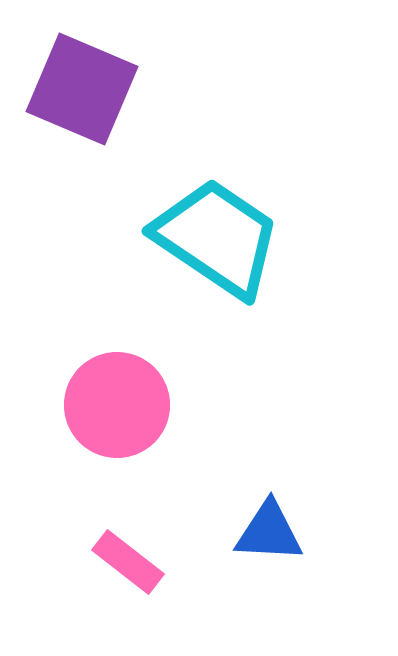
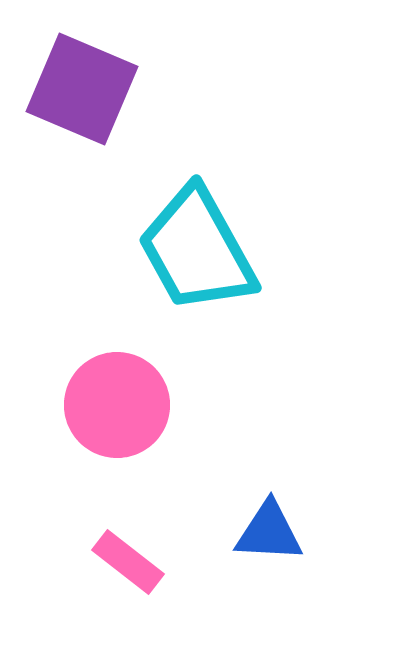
cyan trapezoid: moved 20 px left, 12 px down; rotated 153 degrees counterclockwise
